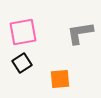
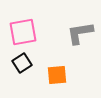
orange square: moved 3 px left, 4 px up
